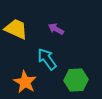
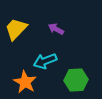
yellow trapezoid: rotated 70 degrees counterclockwise
cyan arrow: moved 2 px left, 2 px down; rotated 75 degrees counterclockwise
